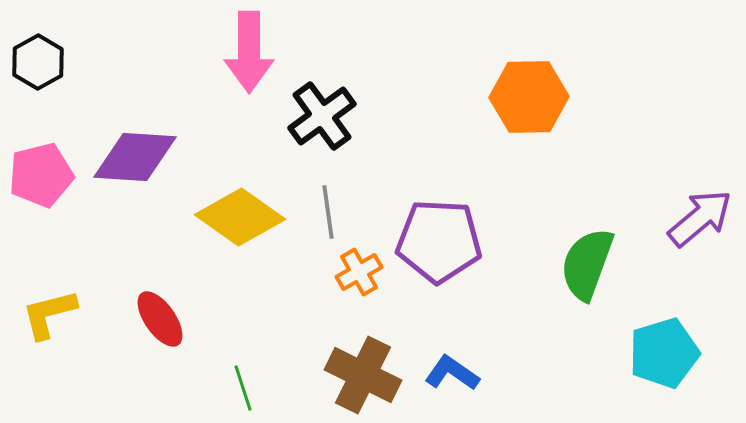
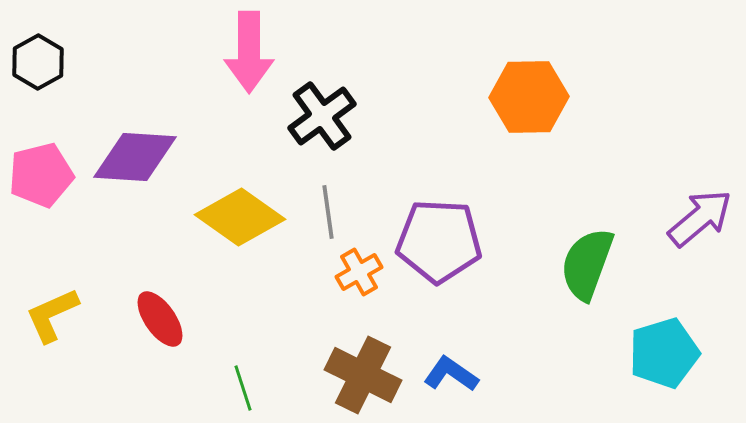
yellow L-shape: moved 3 px right, 1 px down; rotated 10 degrees counterclockwise
blue L-shape: moved 1 px left, 1 px down
